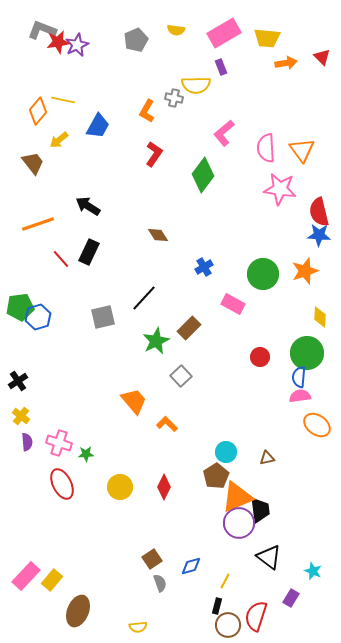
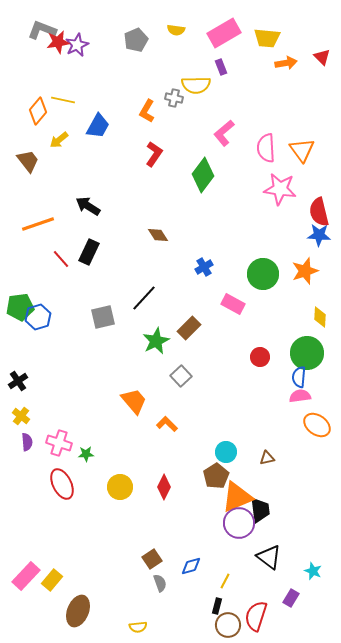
brown trapezoid at (33, 163): moved 5 px left, 2 px up
